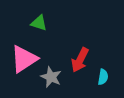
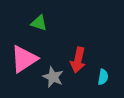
red arrow: moved 2 px left; rotated 15 degrees counterclockwise
gray star: moved 2 px right
